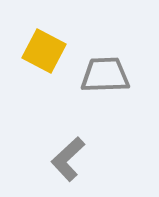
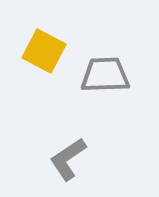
gray L-shape: rotated 9 degrees clockwise
